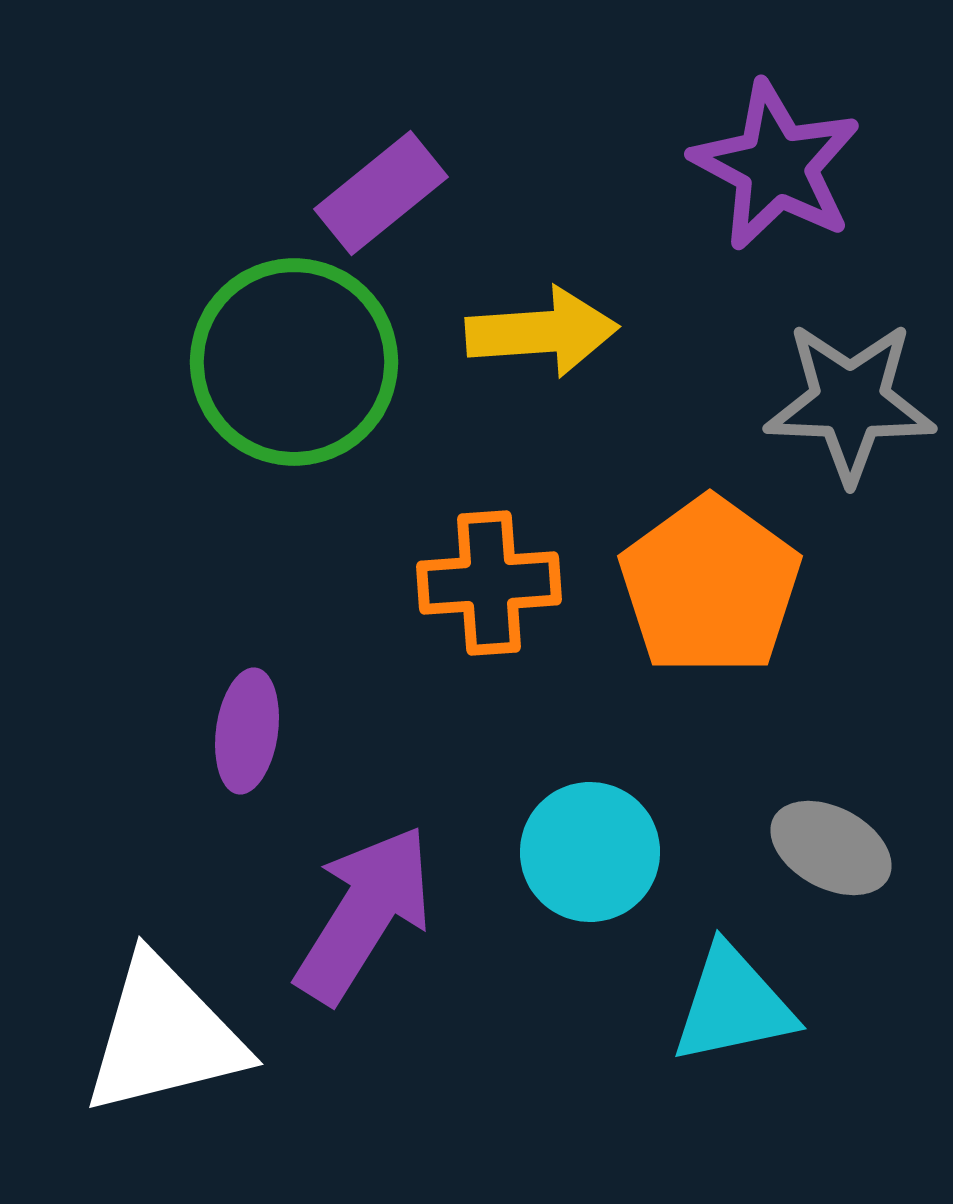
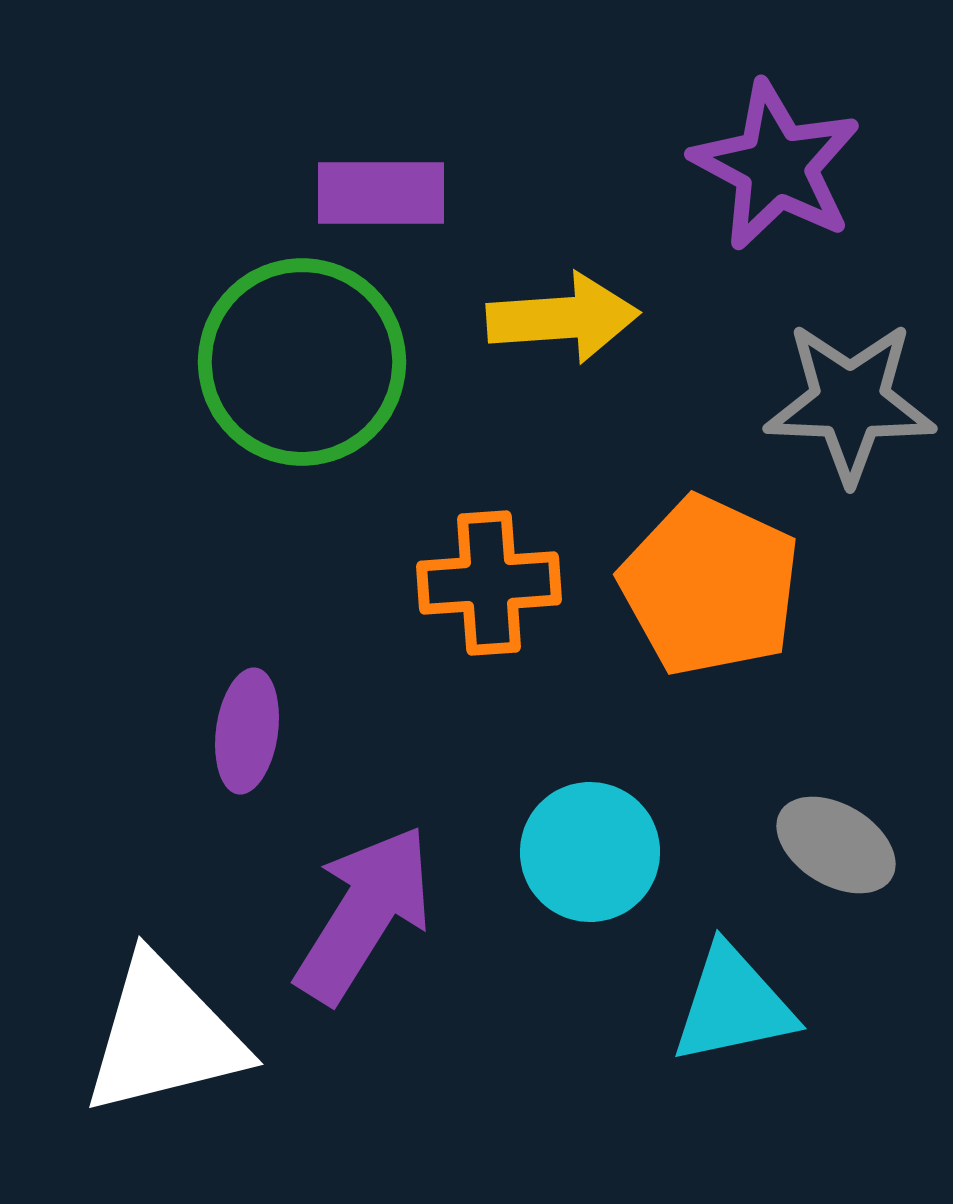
purple rectangle: rotated 39 degrees clockwise
yellow arrow: moved 21 px right, 14 px up
green circle: moved 8 px right
orange pentagon: rotated 11 degrees counterclockwise
gray ellipse: moved 5 px right, 3 px up; rotated 3 degrees clockwise
